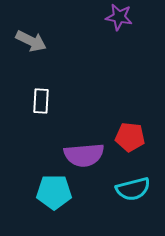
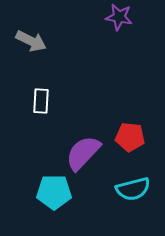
purple semicircle: moved 1 px left, 2 px up; rotated 138 degrees clockwise
